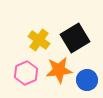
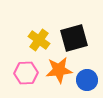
black square: moved 1 px left; rotated 16 degrees clockwise
pink hexagon: rotated 20 degrees clockwise
